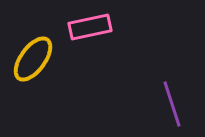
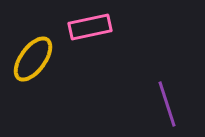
purple line: moved 5 px left
